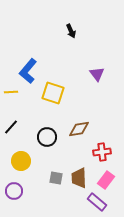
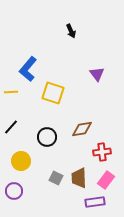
blue L-shape: moved 2 px up
brown diamond: moved 3 px right
gray square: rotated 16 degrees clockwise
purple rectangle: moved 2 px left; rotated 48 degrees counterclockwise
